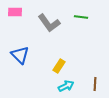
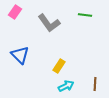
pink rectangle: rotated 56 degrees counterclockwise
green line: moved 4 px right, 2 px up
